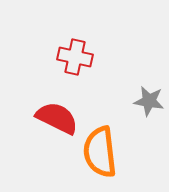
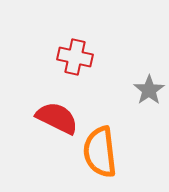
gray star: moved 11 px up; rotated 28 degrees clockwise
